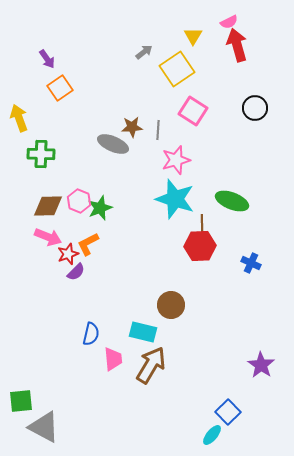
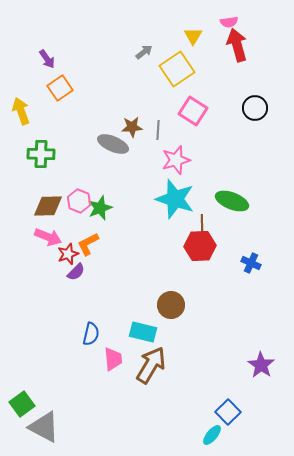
pink semicircle: rotated 18 degrees clockwise
yellow arrow: moved 2 px right, 7 px up
green square: moved 1 px right, 3 px down; rotated 30 degrees counterclockwise
